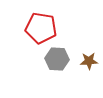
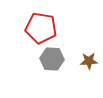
gray hexagon: moved 5 px left
